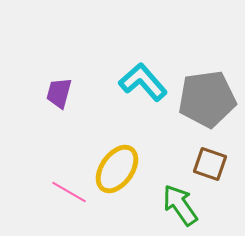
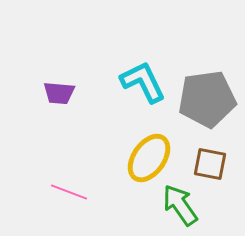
cyan L-shape: rotated 15 degrees clockwise
purple trapezoid: rotated 100 degrees counterclockwise
brown square: rotated 8 degrees counterclockwise
yellow ellipse: moved 32 px right, 11 px up
pink line: rotated 9 degrees counterclockwise
